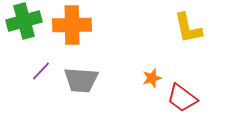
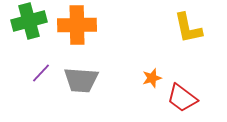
green cross: moved 5 px right
orange cross: moved 5 px right
purple line: moved 2 px down
